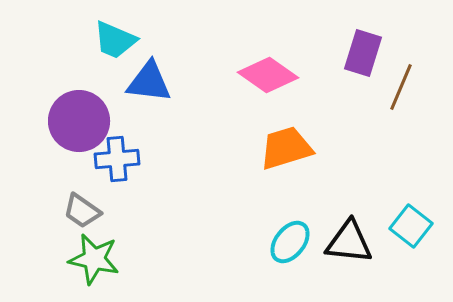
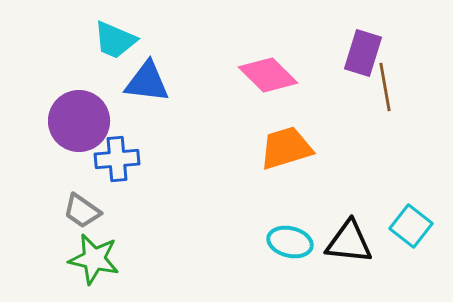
pink diamond: rotated 10 degrees clockwise
blue triangle: moved 2 px left
brown line: moved 16 px left; rotated 33 degrees counterclockwise
cyan ellipse: rotated 66 degrees clockwise
